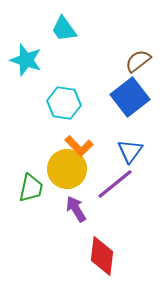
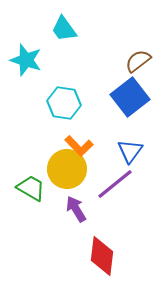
green trapezoid: rotated 72 degrees counterclockwise
